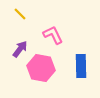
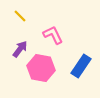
yellow line: moved 2 px down
blue rectangle: rotated 35 degrees clockwise
